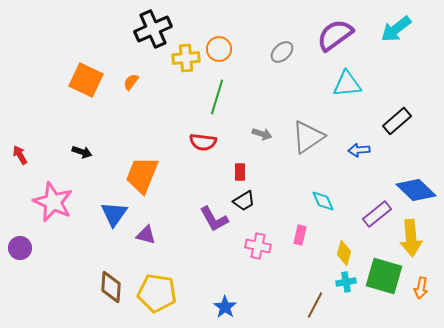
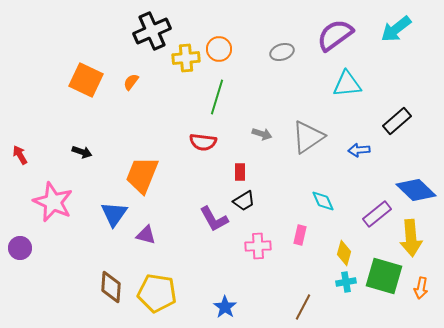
black cross: moved 1 px left, 2 px down
gray ellipse: rotated 25 degrees clockwise
pink cross: rotated 15 degrees counterclockwise
brown line: moved 12 px left, 2 px down
